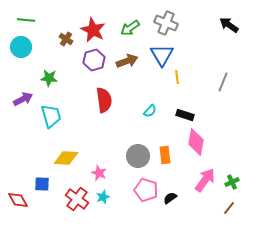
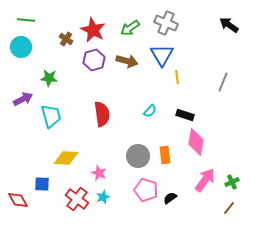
brown arrow: rotated 35 degrees clockwise
red semicircle: moved 2 px left, 14 px down
